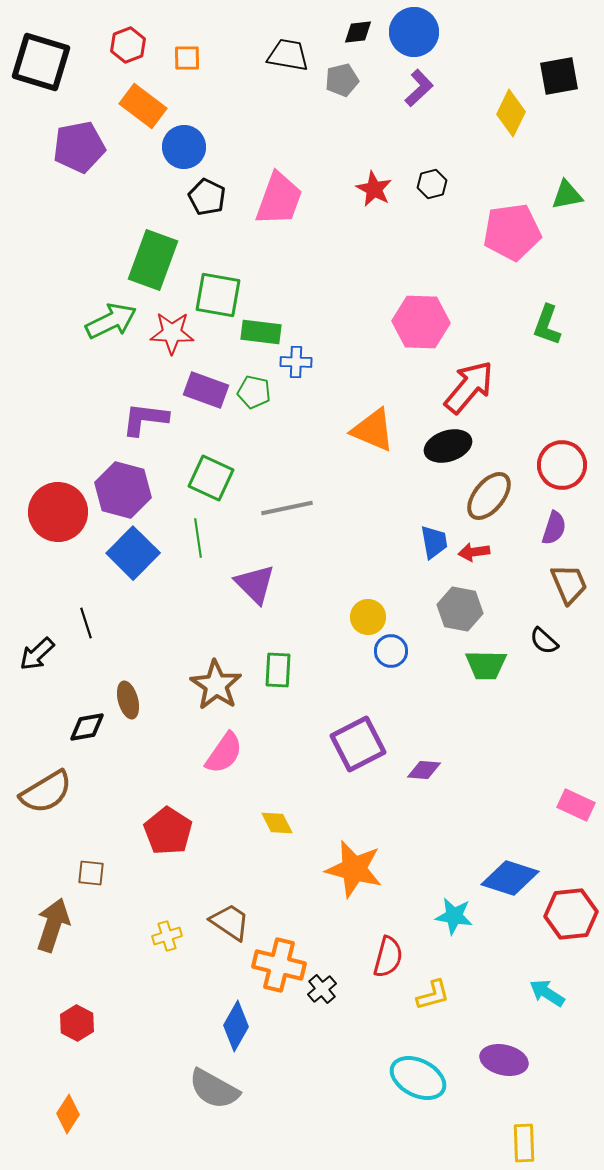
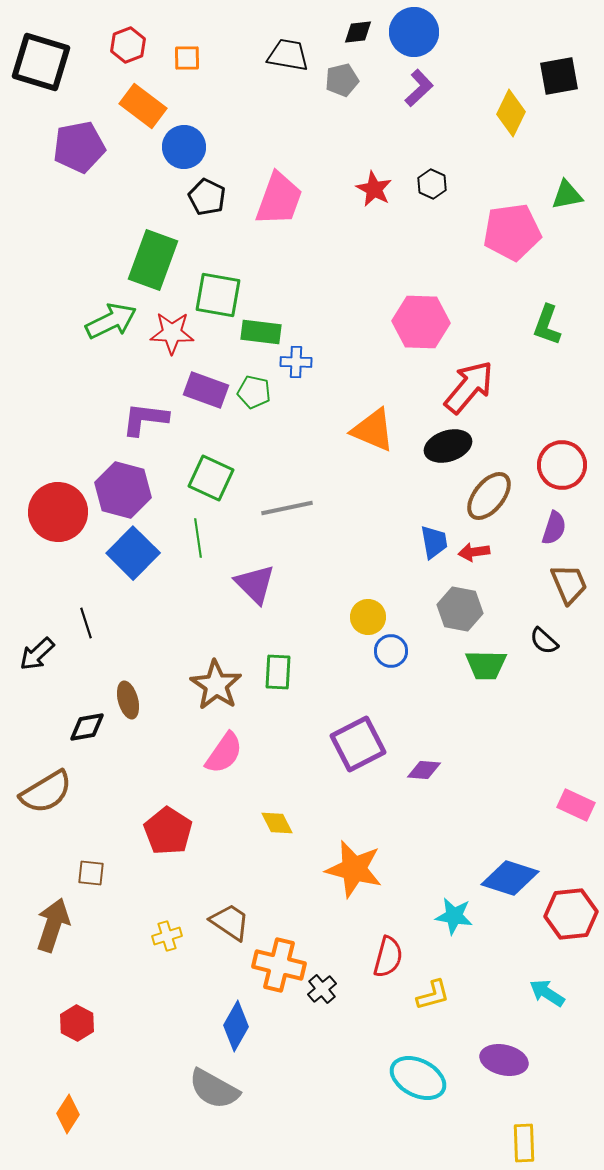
black hexagon at (432, 184): rotated 20 degrees counterclockwise
green rectangle at (278, 670): moved 2 px down
